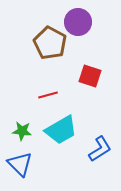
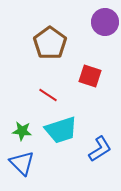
purple circle: moved 27 px right
brown pentagon: rotated 8 degrees clockwise
red line: rotated 48 degrees clockwise
cyan trapezoid: rotated 12 degrees clockwise
blue triangle: moved 2 px right, 1 px up
